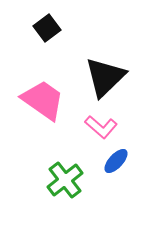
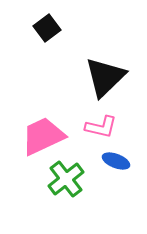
pink trapezoid: moved 36 px down; rotated 60 degrees counterclockwise
pink L-shape: rotated 28 degrees counterclockwise
blue ellipse: rotated 68 degrees clockwise
green cross: moved 1 px right, 1 px up
